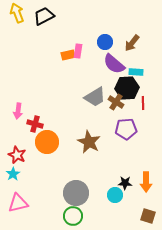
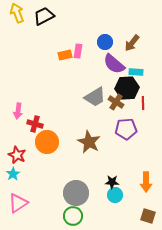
orange rectangle: moved 3 px left
black star: moved 13 px left, 1 px up
pink triangle: rotated 20 degrees counterclockwise
